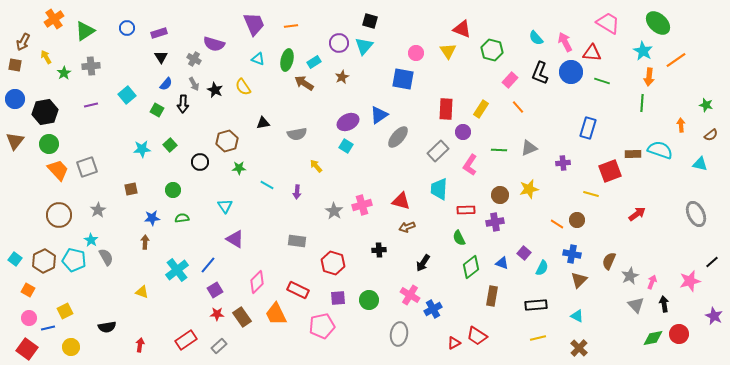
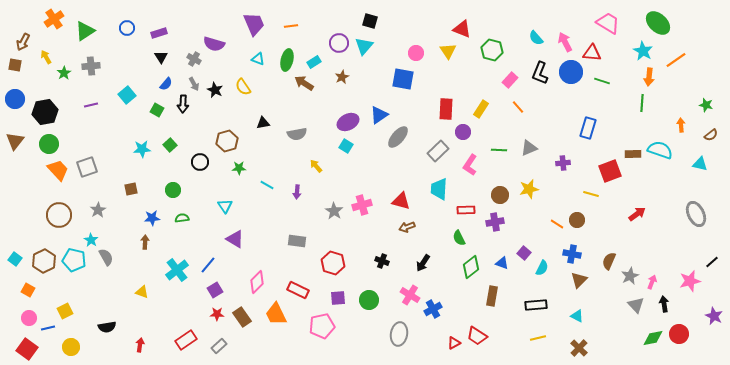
black cross at (379, 250): moved 3 px right, 11 px down; rotated 24 degrees clockwise
